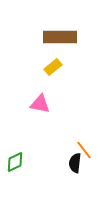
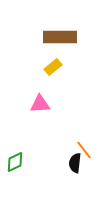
pink triangle: rotated 15 degrees counterclockwise
